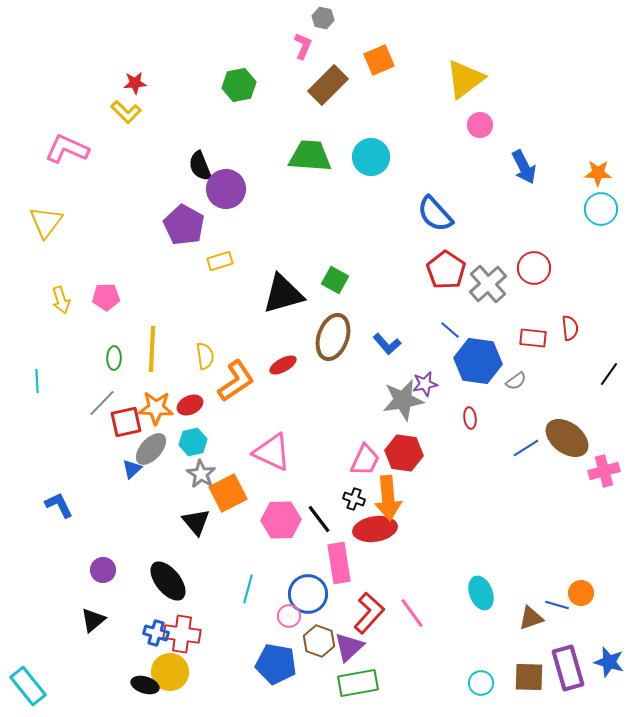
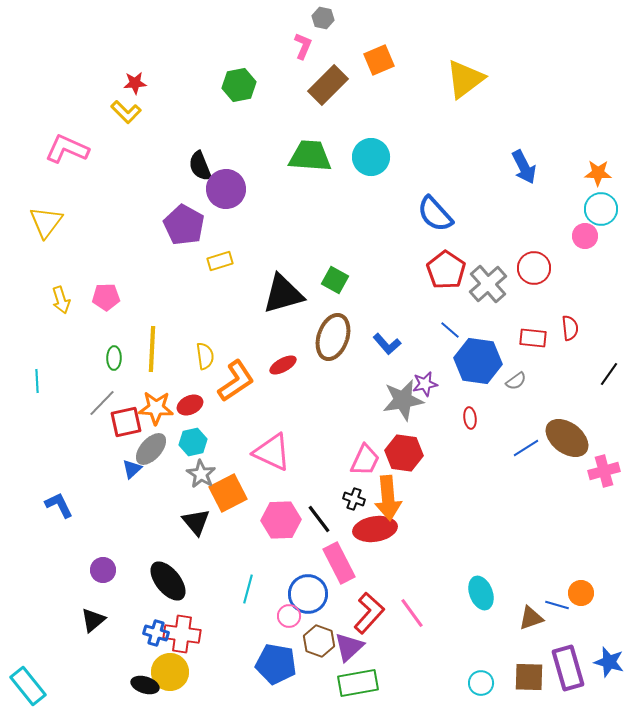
pink circle at (480, 125): moved 105 px right, 111 px down
pink rectangle at (339, 563): rotated 18 degrees counterclockwise
